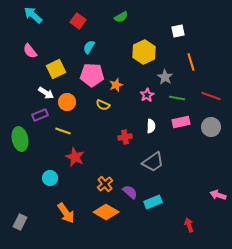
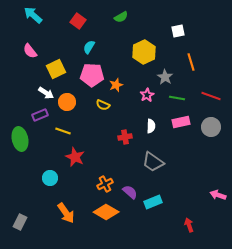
gray trapezoid: rotated 70 degrees clockwise
orange cross: rotated 14 degrees clockwise
